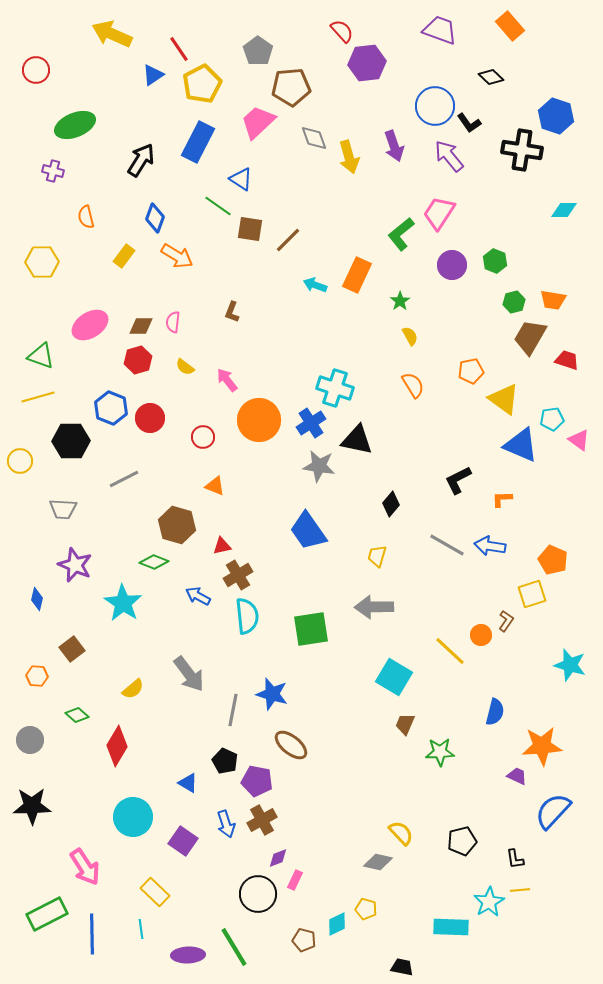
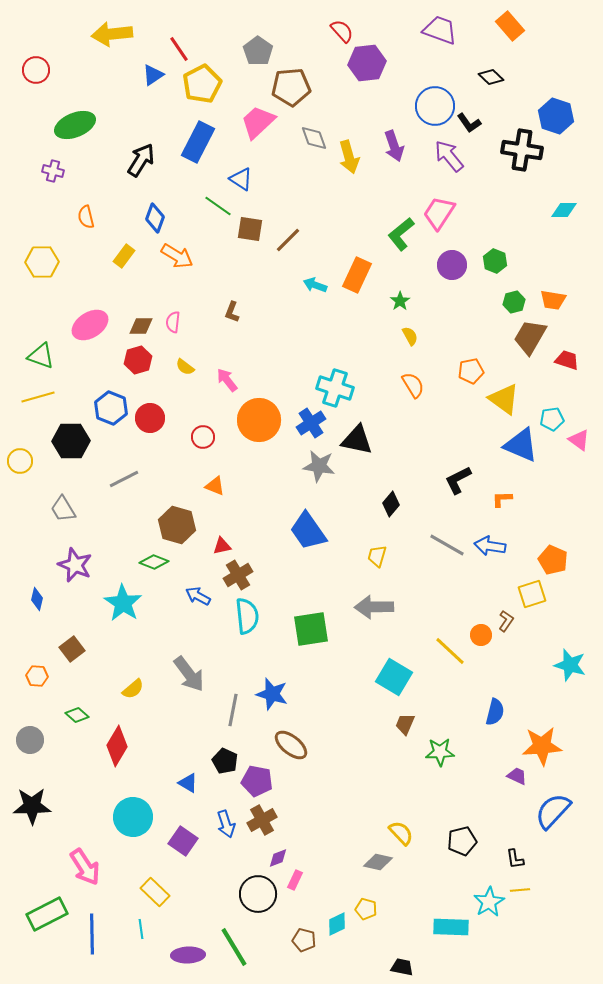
yellow arrow at (112, 34): rotated 30 degrees counterclockwise
gray trapezoid at (63, 509): rotated 56 degrees clockwise
